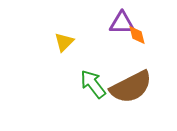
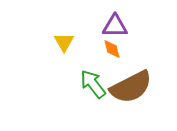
purple triangle: moved 7 px left, 3 px down
orange diamond: moved 25 px left, 14 px down
yellow triangle: rotated 15 degrees counterclockwise
